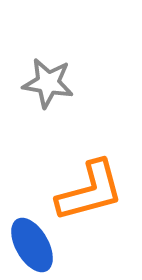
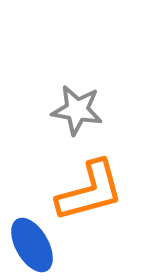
gray star: moved 29 px right, 27 px down
